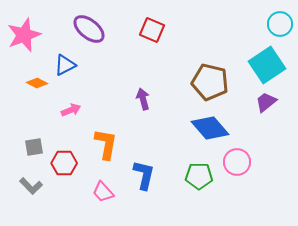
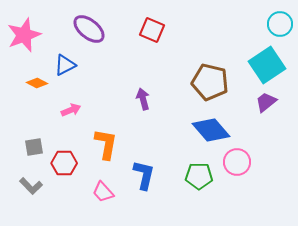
blue diamond: moved 1 px right, 2 px down
